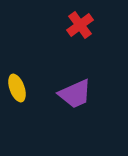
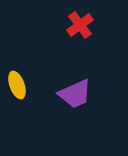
yellow ellipse: moved 3 px up
